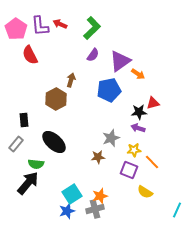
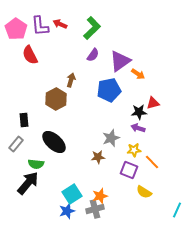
yellow semicircle: moved 1 px left
